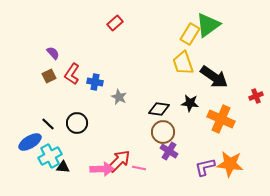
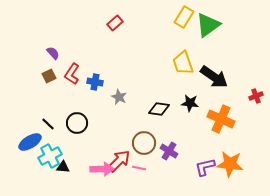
yellow rectangle: moved 6 px left, 17 px up
brown circle: moved 19 px left, 11 px down
